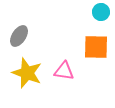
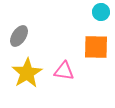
yellow star: rotated 20 degrees clockwise
